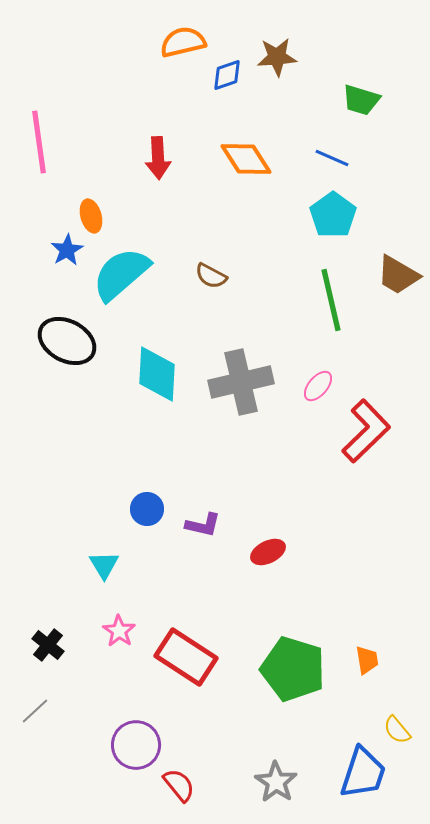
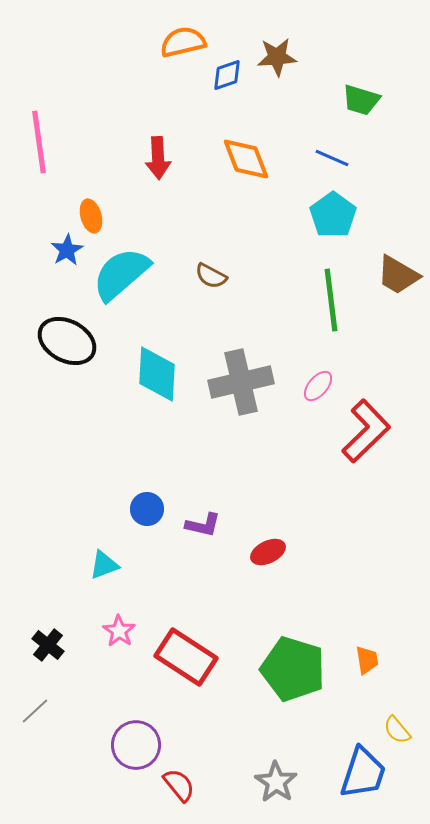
orange diamond: rotated 12 degrees clockwise
green line: rotated 6 degrees clockwise
cyan triangle: rotated 40 degrees clockwise
